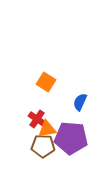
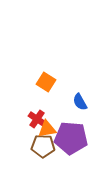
blue semicircle: rotated 54 degrees counterclockwise
